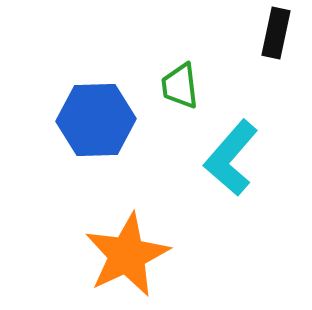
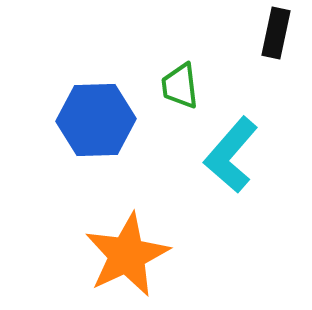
cyan L-shape: moved 3 px up
